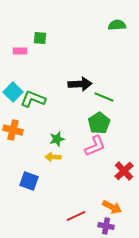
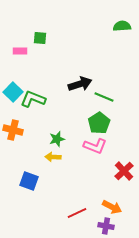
green semicircle: moved 5 px right, 1 px down
black arrow: rotated 15 degrees counterclockwise
pink L-shape: rotated 45 degrees clockwise
red line: moved 1 px right, 3 px up
